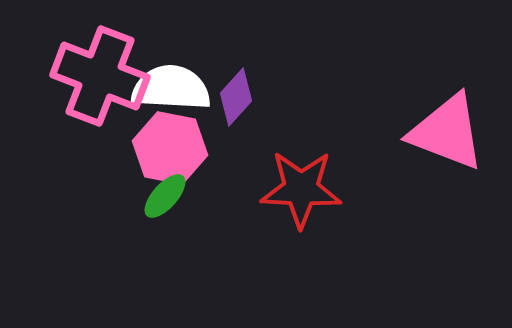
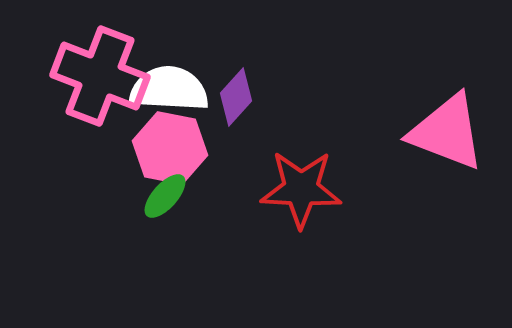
white semicircle: moved 2 px left, 1 px down
